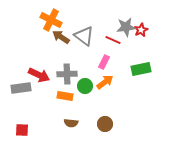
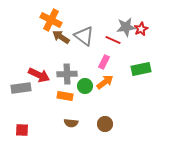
red star: moved 1 px up
